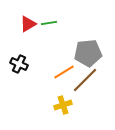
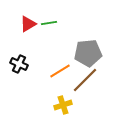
orange line: moved 4 px left, 1 px up
